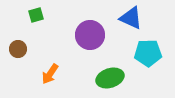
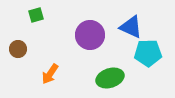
blue triangle: moved 9 px down
